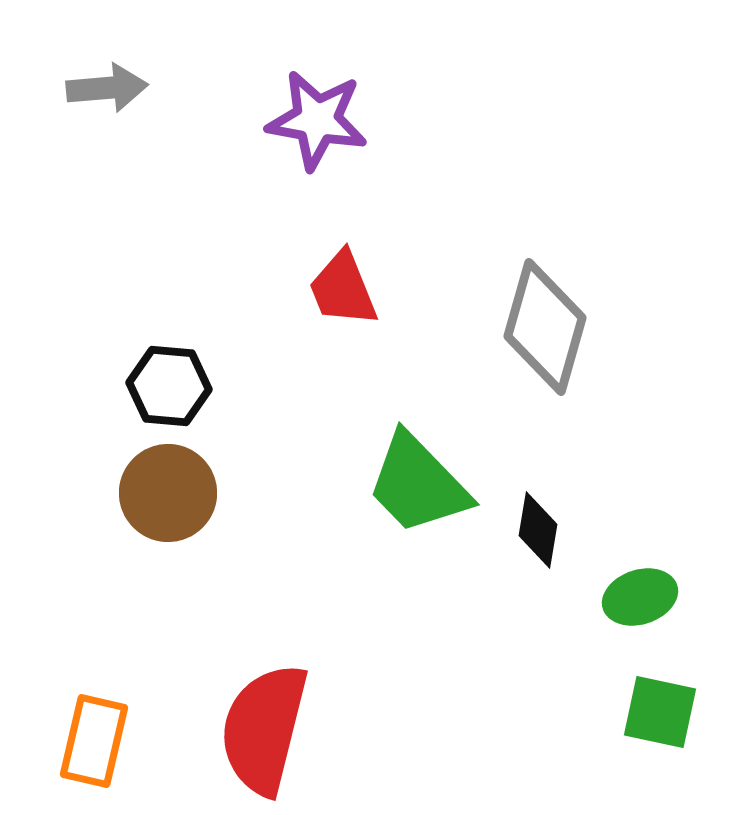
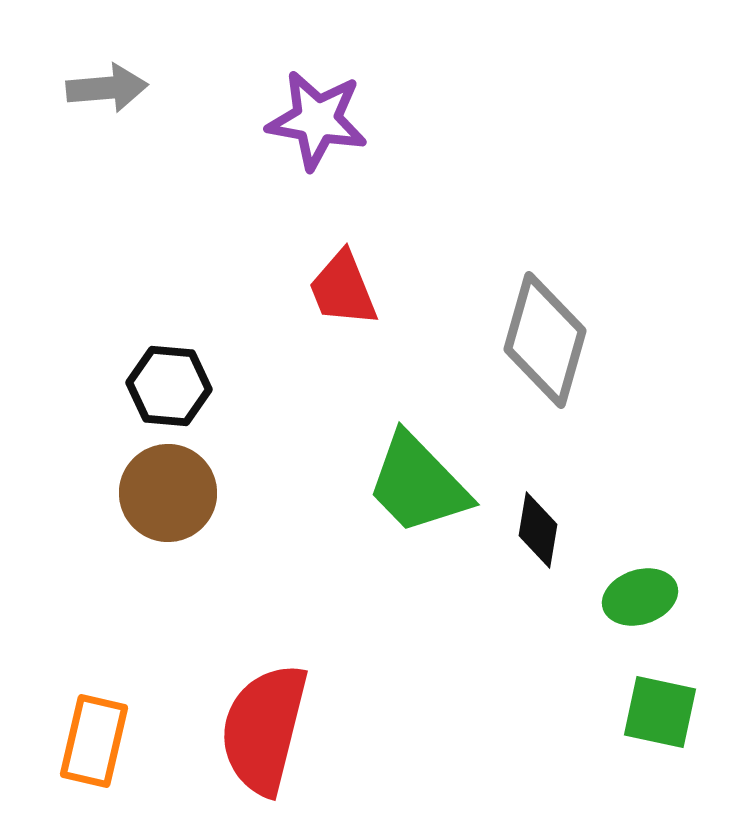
gray diamond: moved 13 px down
